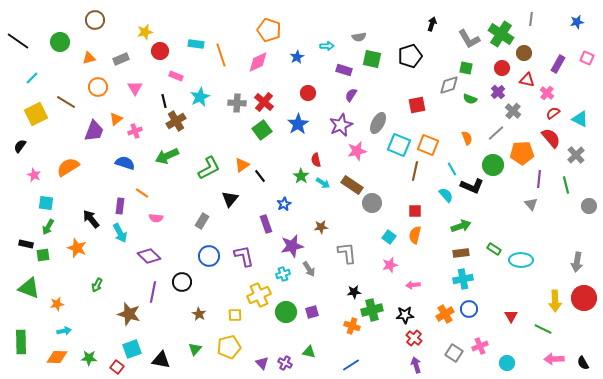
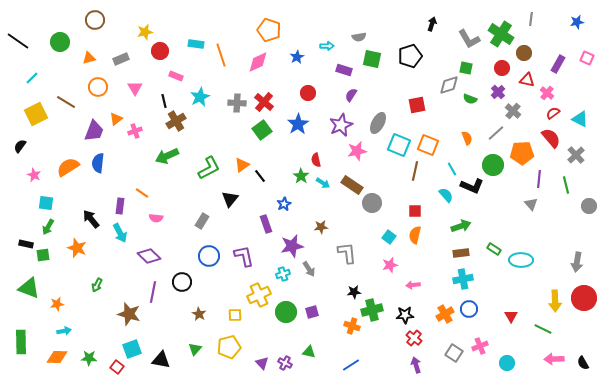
blue semicircle at (125, 163): moved 27 px left; rotated 102 degrees counterclockwise
